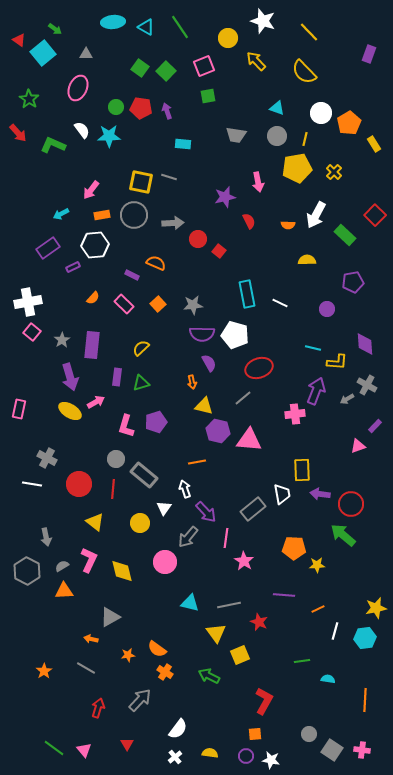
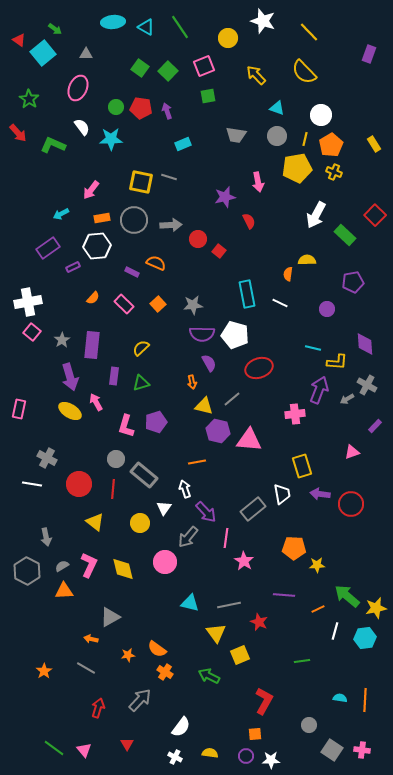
yellow arrow at (256, 61): moved 14 px down
green square at (166, 71): moved 2 px right
white circle at (321, 113): moved 2 px down
orange pentagon at (349, 123): moved 18 px left, 22 px down
white semicircle at (82, 130): moved 3 px up
cyan star at (109, 136): moved 2 px right, 3 px down
cyan rectangle at (183, 144): rotated 28 degrees counterclockwise
yellow cross at (334, 172): rotated 21 degrees counterclockwise
orange rectangle at (102, 215): moved 3 px down
gray circle at (134, 215): moved 5 px down
gray arrow at (173, 223): moved 2 px left, 2 px down
orange semicircle at (288, 225): moved 49 px down; rotated 96 degrees clockwise
white hexagon at (95, 245): moved 2 px right, 1 px down
purple rectangle at (132, 275): moved 3 px up
purple rectangle at (117, 377): moved 3 px left, 1 px up
purple arrow at (316, 391): moved 3 px right, 1 px up
gray line at (243, 398): moved 11 px left, 1 px down
pink arrow at (96, 402): rotated 90 degrees counterclockwise
pink triangle at (358, 446): moved 6 px left, 6 px down
yellow rectangle at (302, 470): moved 4 px up; rotated 15 degrees counterclockwise
green arrow at (343, 535): moved 4 px right, 61 px down
pink L-shape at (89, 560): moved 5 px down
yellow diamond at (122, 571): moved 1 px right, 2 px up
cyan semicircle at (328, 679): moved 12 px right, 19 px down
white semicircle at (178, 729): moved 3 px right, 2 px up
gray circle at (309, 734): moved 9 px up
white cross at (175, 757): rotated 24 degrees counterclockwise
white star at (271, 760): rotated 12 degrees counterclockwise
